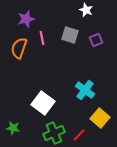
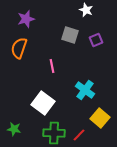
pink line: moved 10 px right, 28 px down
green star: moved 1 px right, 1 px down
green cross: rotated 25 degrees clockwise
